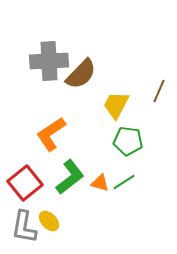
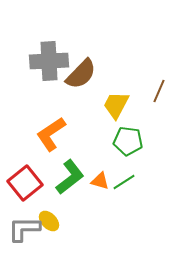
orange triangle: moved 2 px up
gray L-shape: moved 2 px down; rotated 80 degrees clockwise
